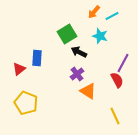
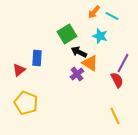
cyan line: rotated 56 degrees clockwise
red triangle: moved 1 px down
orange triangle: moved 2 px right, 28 px up
